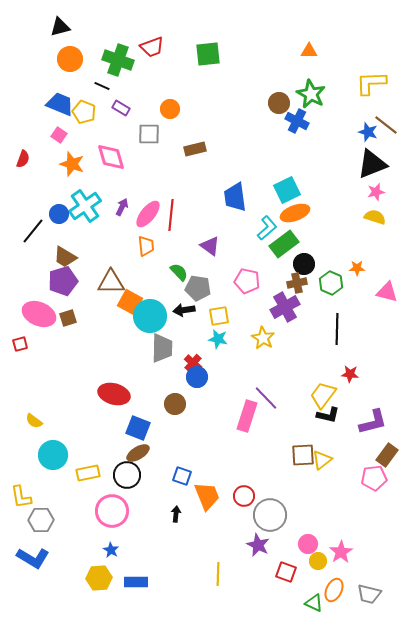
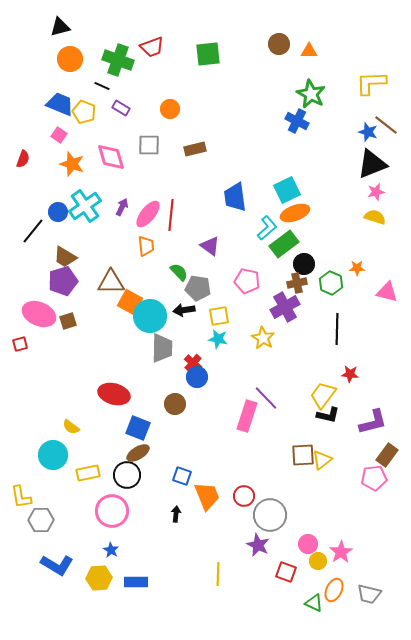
brown circle at (279, 103): moved 59 px up
gray square at (149, 134): moved 11 px down
blue circle at (59, 214): moved 1 px left, 2 px up
brown square at (68, 318): moved 3 px down
yellow semicircle at (34, 421): moved 37 px right, 6 px down
blue L-shape at (33, 558): moved 24 px right, 7 px down
